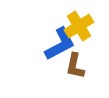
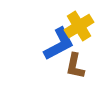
blue L-shape: moved 1 px left
